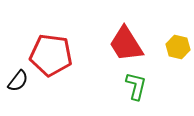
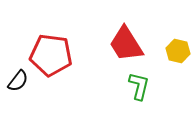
yellow hexagon: moved 4 px down
green L-shape: moved 3 px right
